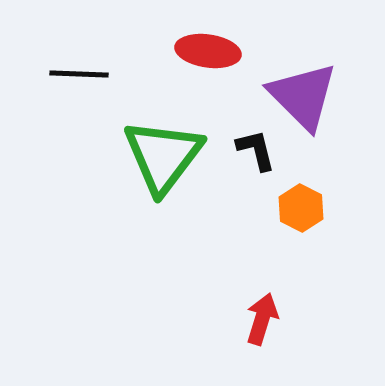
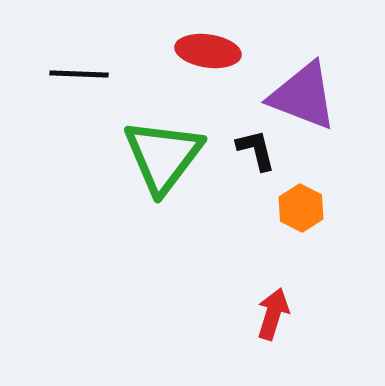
purple triangle: rotated 24 degrees counterclockwise
red arrow: moved 11 px right, 5 px up
